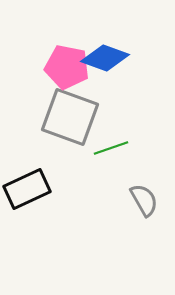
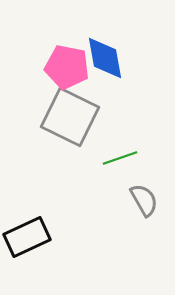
blue diamond: rotated 60 degrees clockwise
gray square: rotated 6 degrees clockwise
green line: moved 9 px right, 10 px down
black rectangle: moved 48 px down
